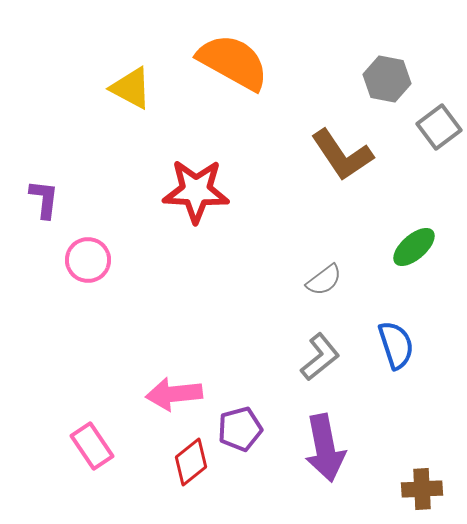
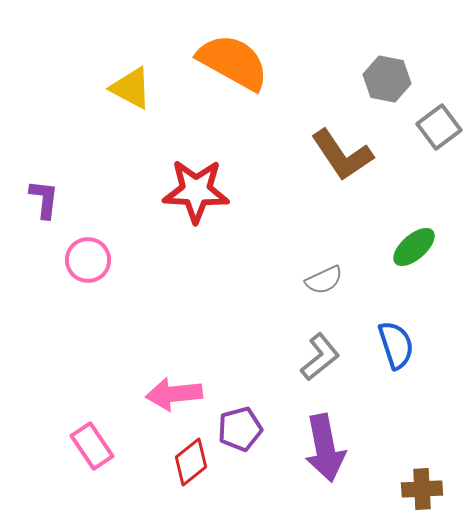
gray semicircle: rotated 12 degrees clockwise
